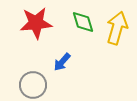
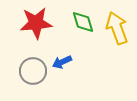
yellow arrow: rotated 36 degrees counterclockwise
blue arrow: rotated 24 degrees clockwise
gray circle: moved 14 px up
